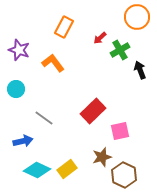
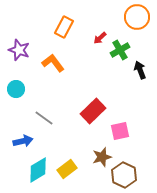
cyan diamond: moved 1 px right; rotated 56 degrees counterclockwise
